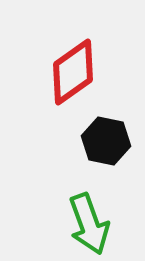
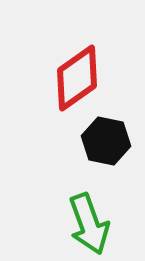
red diamond: moved 4 px right, 6 px down
